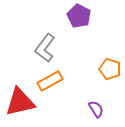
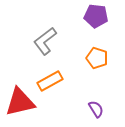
purple pentagon: moved 17 px right; rotated 20 degrees counterclockwise
gray L-shape: moved 7 px up; rotated 16 degrees clockwise
orange pentagon: moved 13 px left, 11 px up
